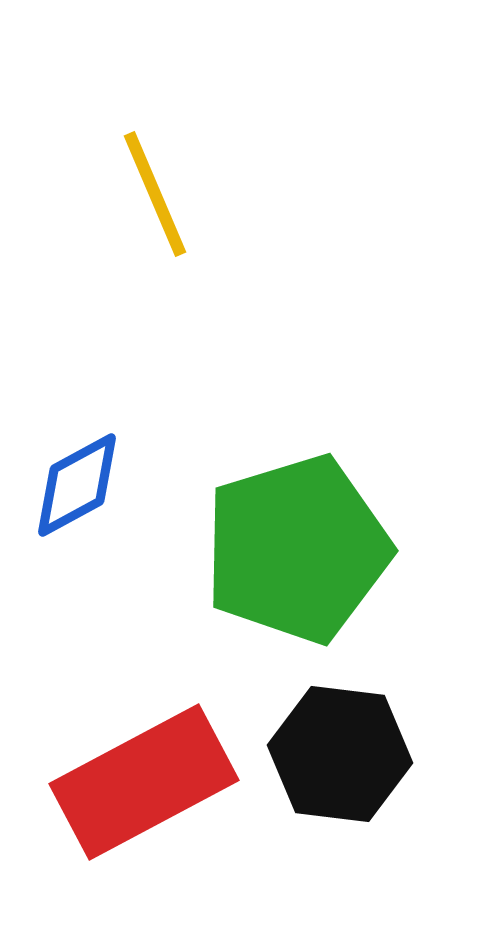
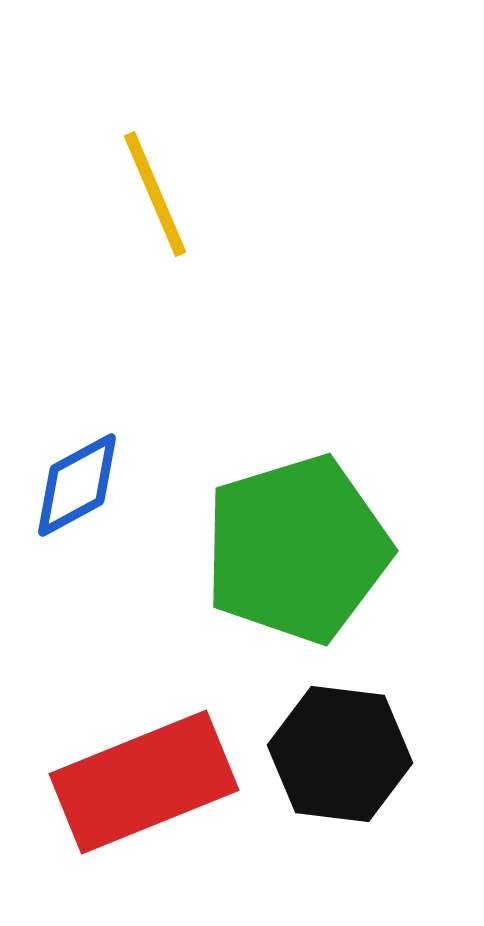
red rectangle: rotated 6 degrees clockwise
